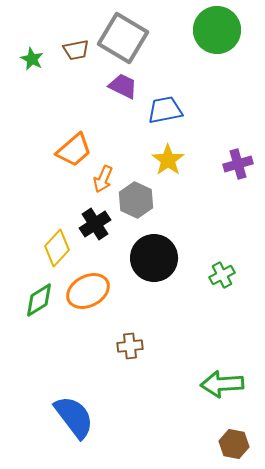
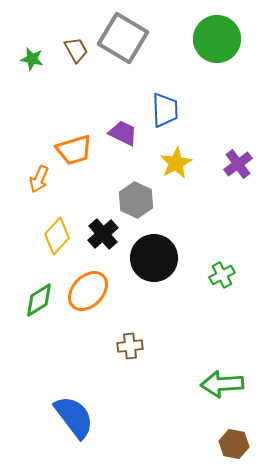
green circle: moved 9 px down
brown trapezoid: rotated 108 degrees counterclockwise
green star: rotated 15 degrees counterclockwise
purple trapezoid: moved 47 px down
blue trapezoid: rotated 99 degrees clockwise
orange trapezoid: rotated 24 degrees clockwise
yellow star: moved 8 px right, 3 px down; rotated 8 degrees clockwise
purple cross: rotated 20 degrees counterclockwise
orange arrow: moved 64 px left
black cross: moved 8 px right, 10 px down; rotated 8 degrees counterclockwise
yellow diamond: moved 12 px up
orange ellipse: rotated 18 degrees counterclockwise
